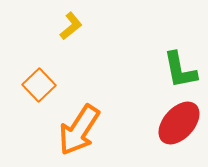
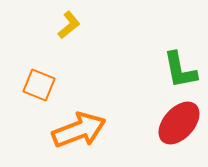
yellow L-shape: moved 2 px left, 1 px up
orange square: rotated 24 degrees counterclockwise
orange arrow: rotated 144 degrees counterclockwise
